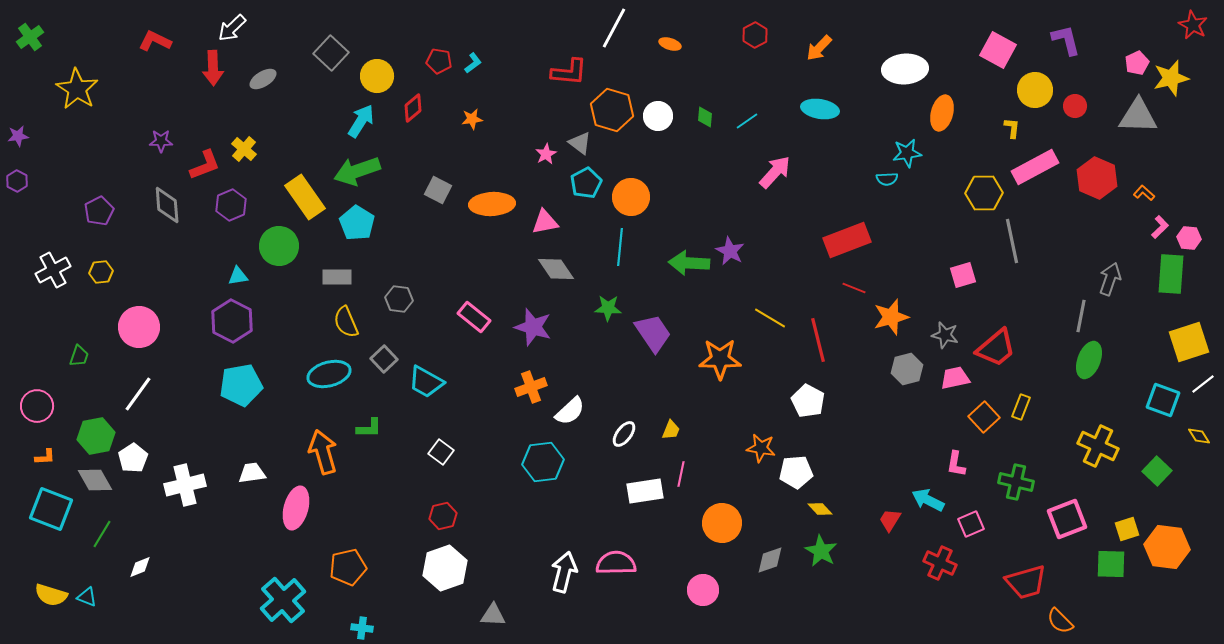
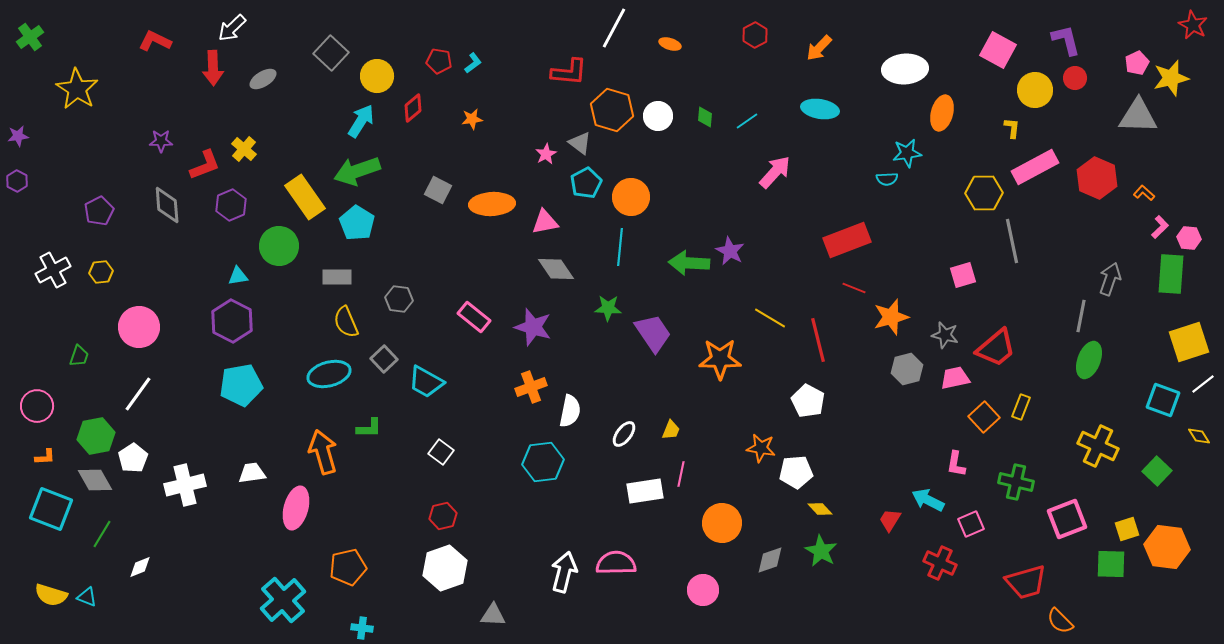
red circle at (1075, 106): moved 28 px up
white semicircle at (570, 411): rotated 36 degrees counterclockwise
